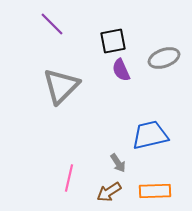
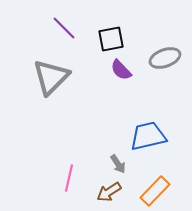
purple line: moved 12 px right, 4 px down
black square: moved 2 px left, 2 px up
gray ellipse: moved 1 px right
purple semicircle: rotated 20 degrees counterclockwise
gray triangle: moved 10 px left, 9 px up
blue trapezoid: moved 2 px left, 1 px down
gray arrow: moved 1 px down
orange rectangle: rotated 44 degrees counterclockwise
